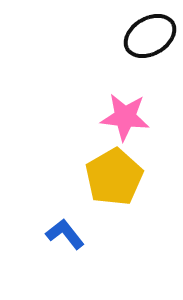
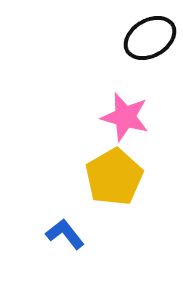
black ellipse: moved 2 px down
pink star: rotated 9 degrees clockwise
